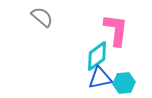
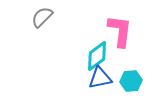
gray semicircle: rotated 85 degrees counterclockwise
pink L-shape: moved 4 px right, 1 px down
cyan hexagon: moved 7 px right, 2 px up
